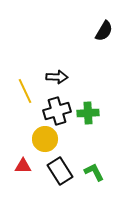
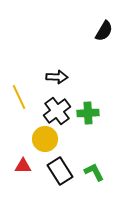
yellow line: moved 6 px left, 6 px down
black cross: rotated 20 degrees counterclockwise
